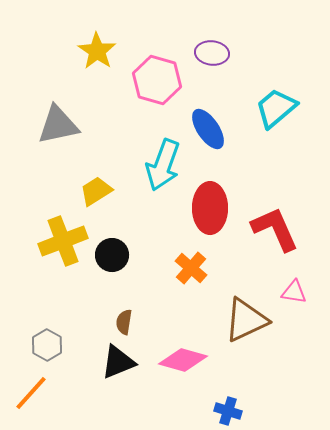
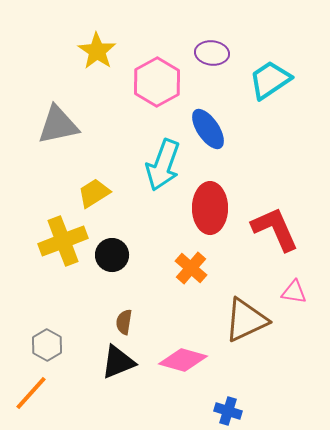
pink hexagon: moved 2 px down; rotated 15 degrees clockwise
cyan trapezoid: moved 6 px left, 28 px up; rotated 6 degrees clockwise
yellow trapezoid: moved 2 px left, 2 px down
